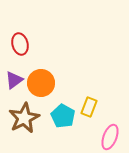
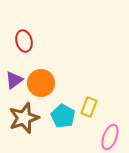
red ellipse: moved 4 px right, 3 px up
brown star: rotated 8 degrees clockwise
